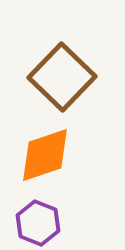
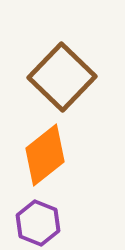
orange diamond: rotated 20 degrees counterclockwise
